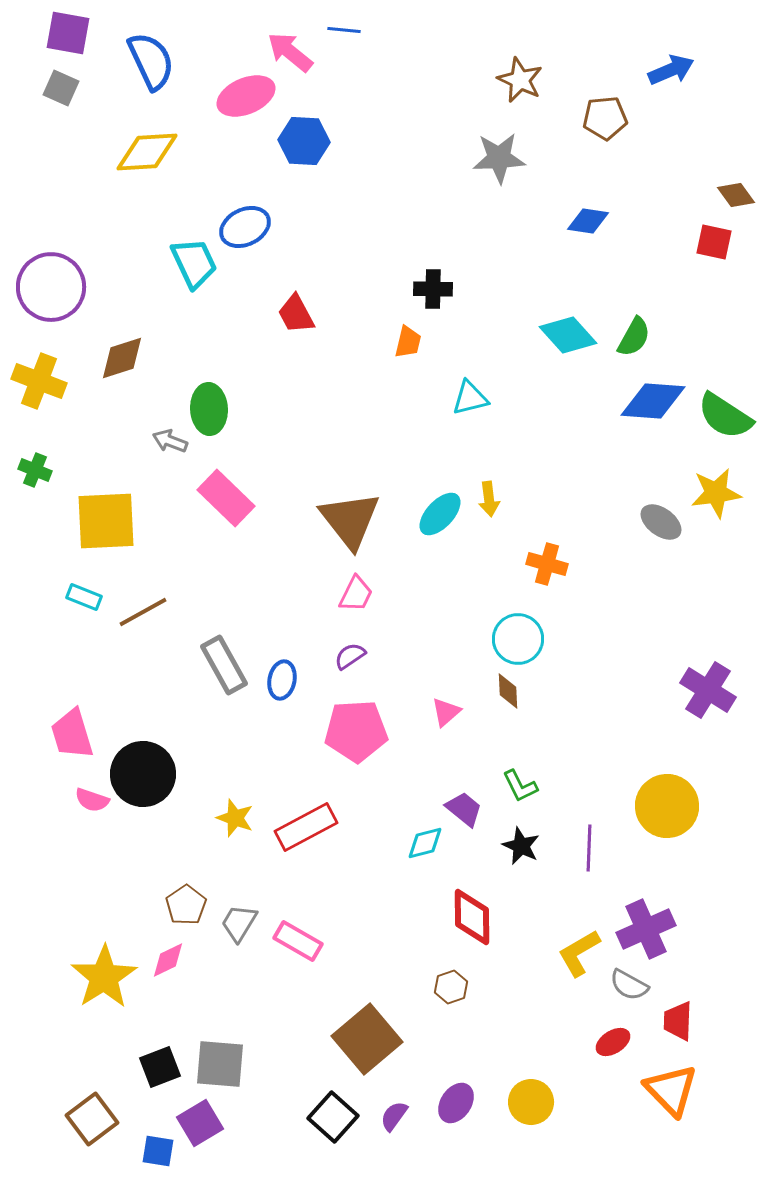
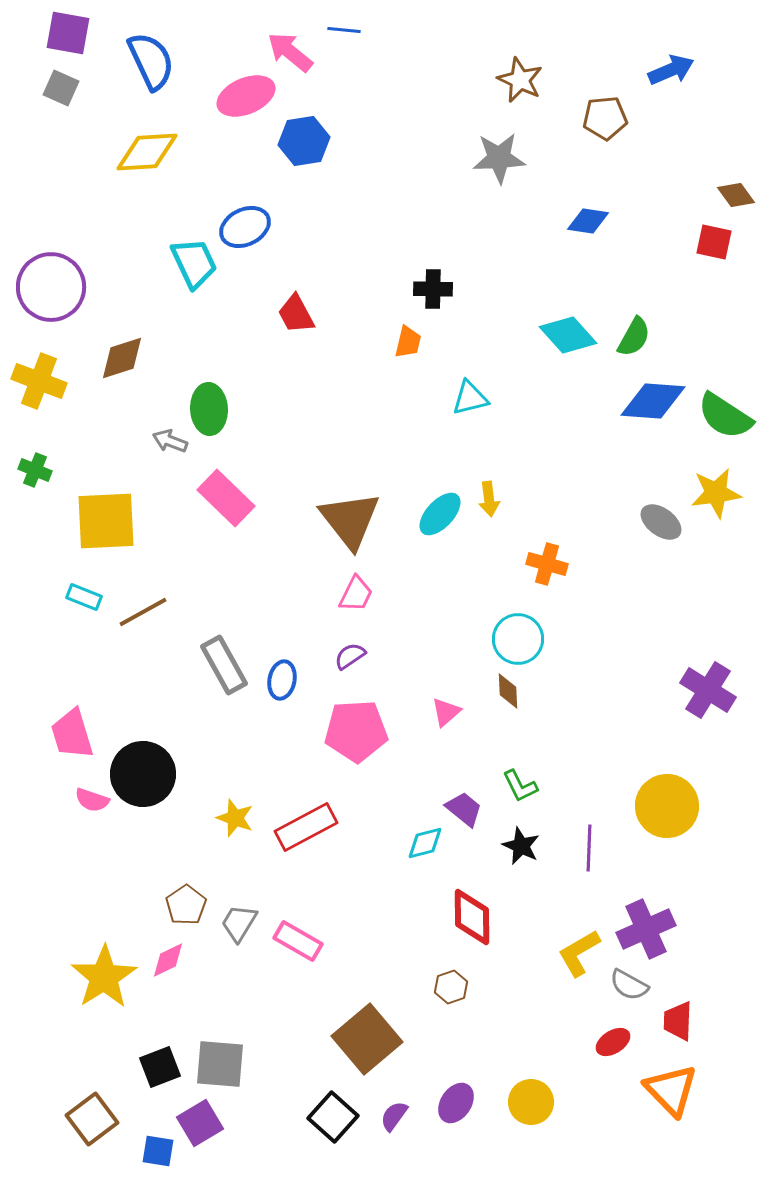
blue hexagon at (304, 141): rotated 12 degrees counterclockwise
